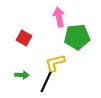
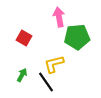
yellow L-shape: moved 1 px left, 1 px down
green arrow: rotated 64 degrees counterclockwise
black line: rotated 60 degrees counterclockwise
